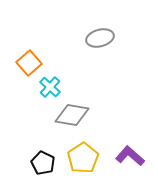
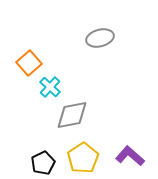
gray diamond: rotated 20 degrees counterclockwise
black pentagon: rotated 20 degrees clockwise
